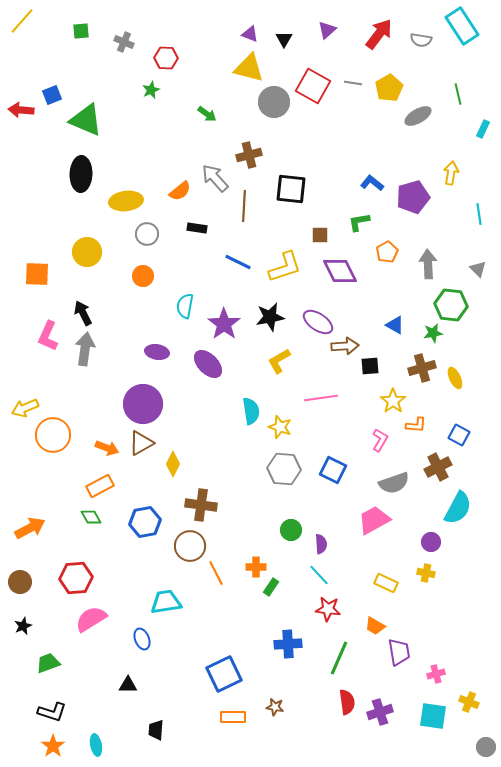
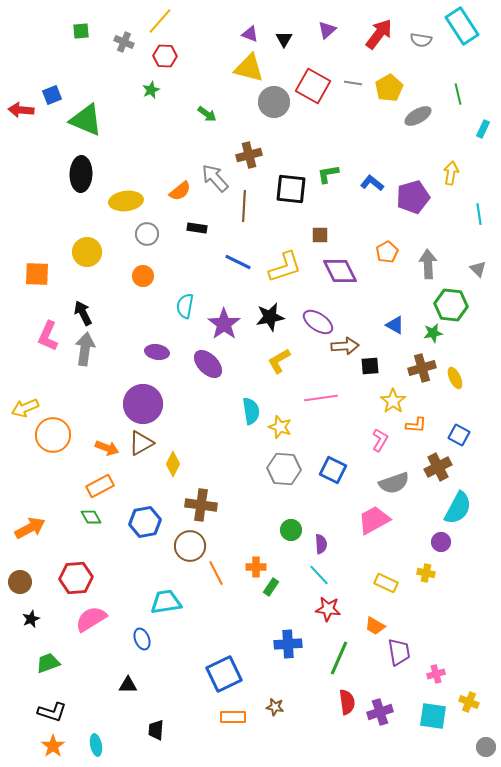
yellow line at (22, 21): moved 138 px right
red hexagon at (166, 58): moved 1 px left, 2 px up
green L-shape at (359, 222): moved 31 px left, 48 px up
purple circle at (431, 542): moved 10 px right
black star at (23, 626): moved 8 px right, 7 px up
